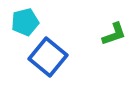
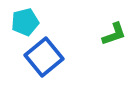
blue square: moved 4 px left; rotated 12 degrees clockwise
